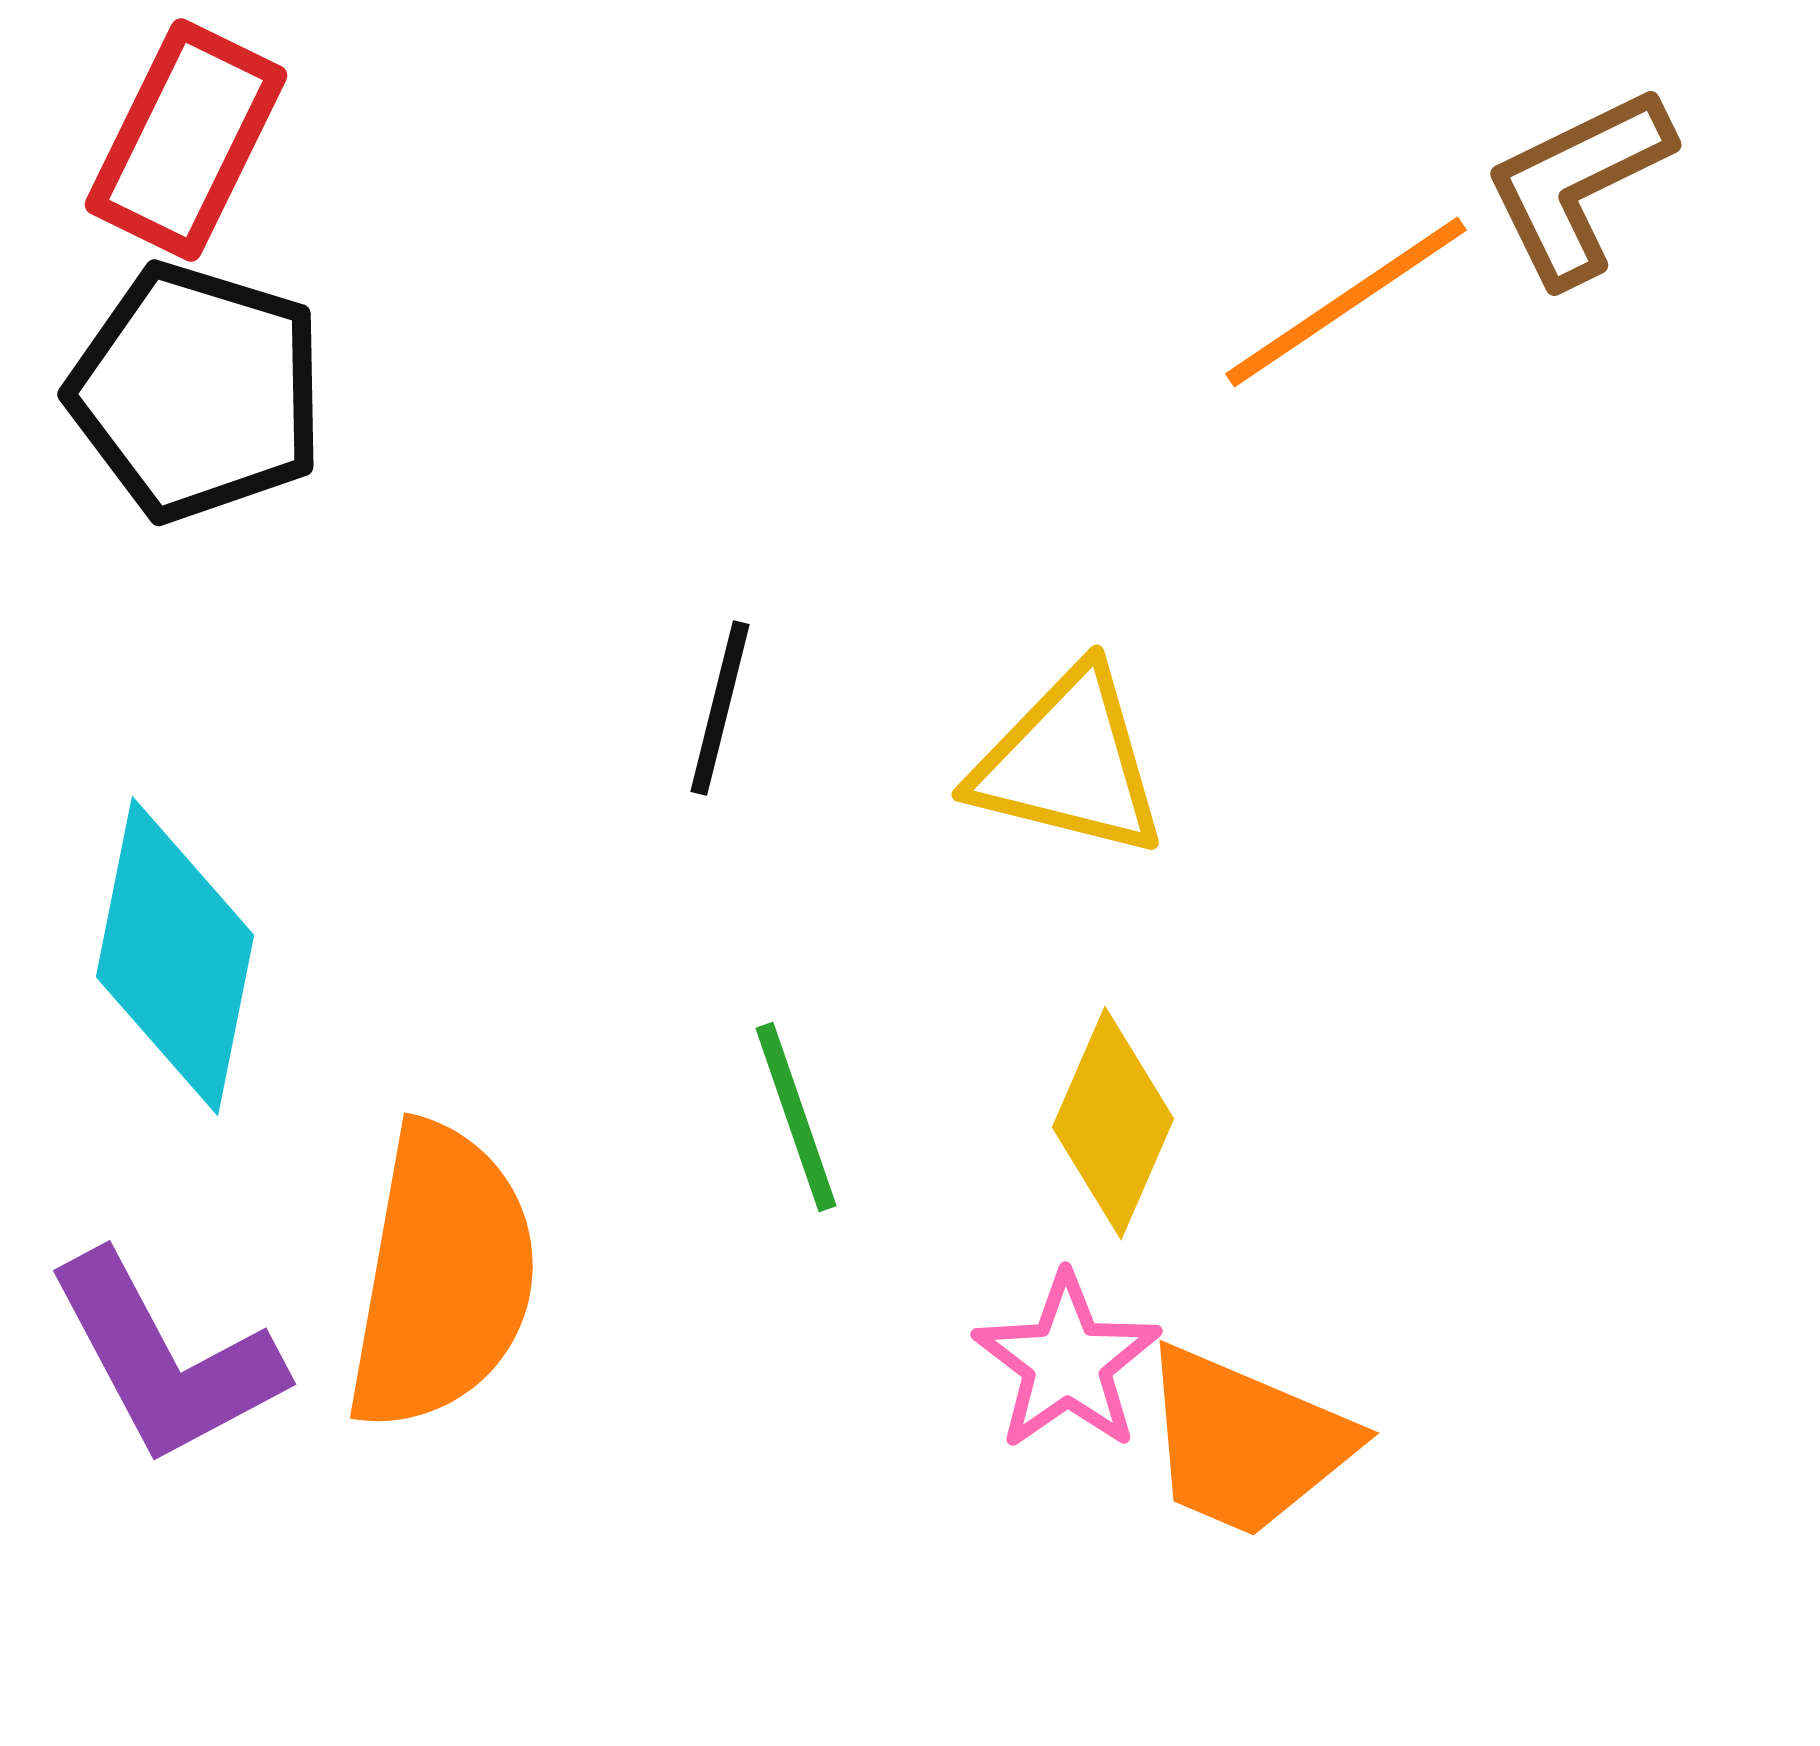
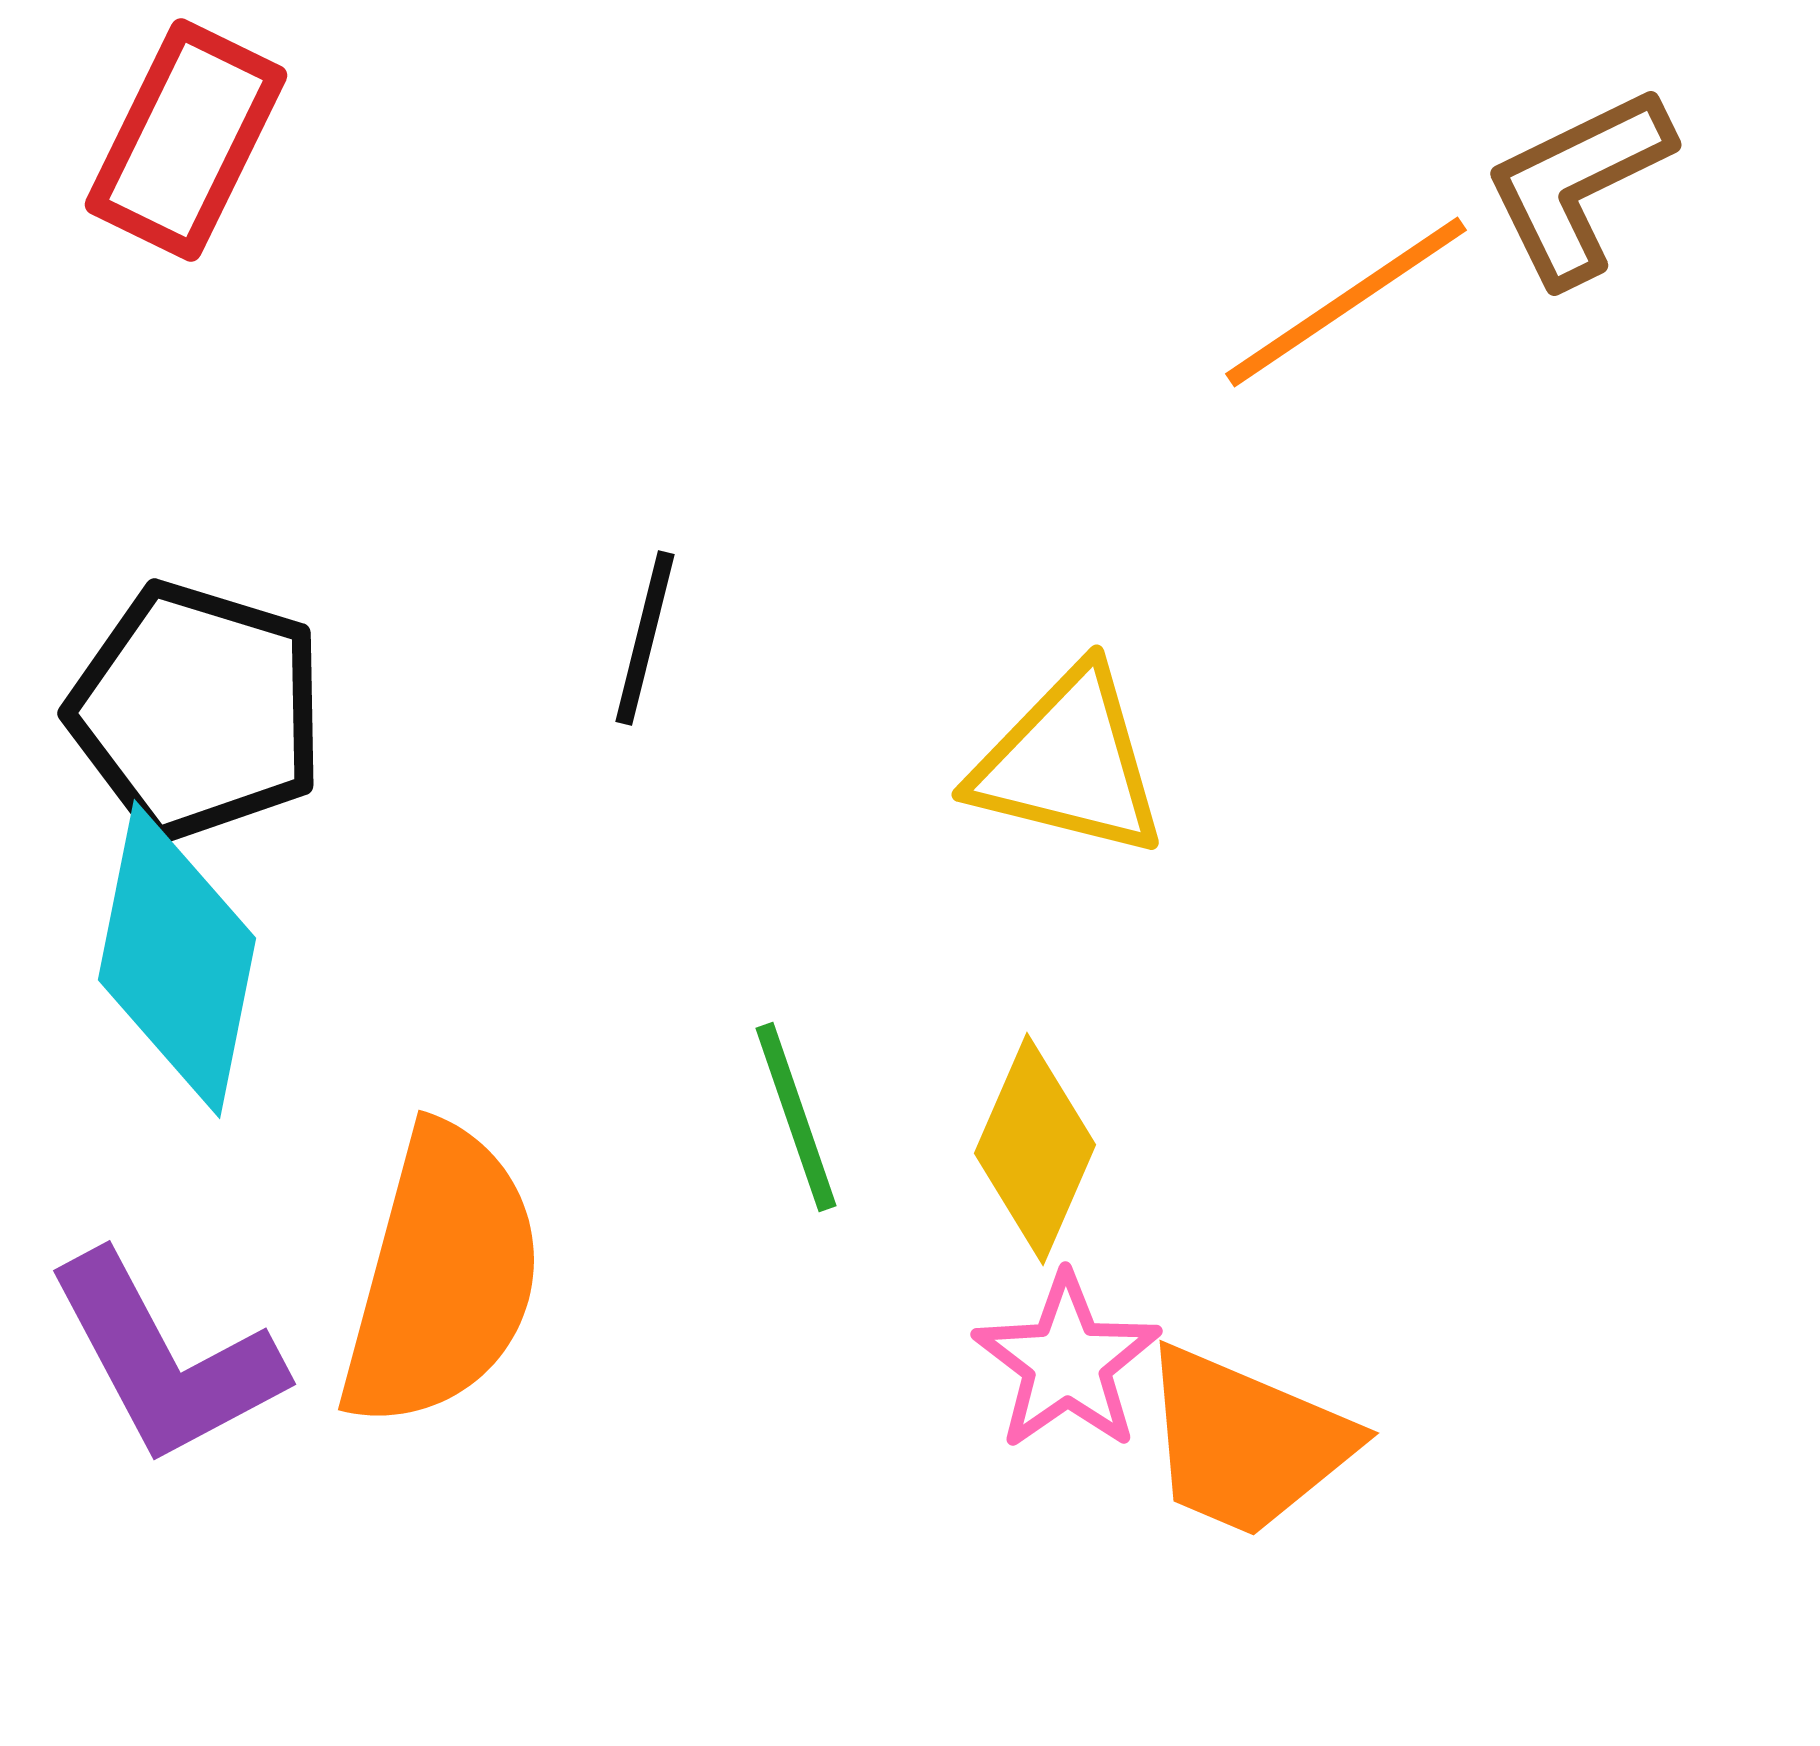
black pentagon: moved 319 px down
black line: moved 75 px left, 70 px up
cyan diamond: moved 2 px right, 3 px down
yellow diamond: moved 78 px left, 26 px down
orange semicircle: rotated 5 degrees clockwise
